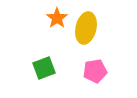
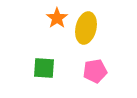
green square: rotated 25 degrees clockwise
